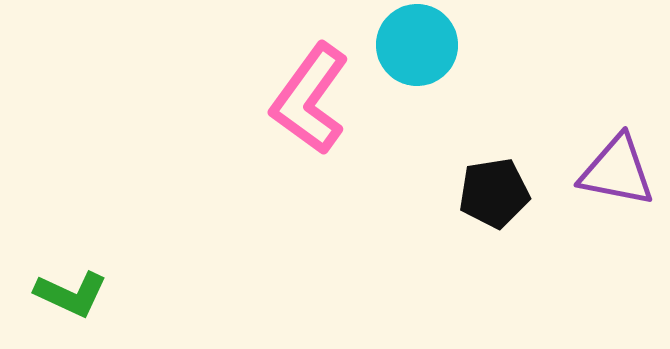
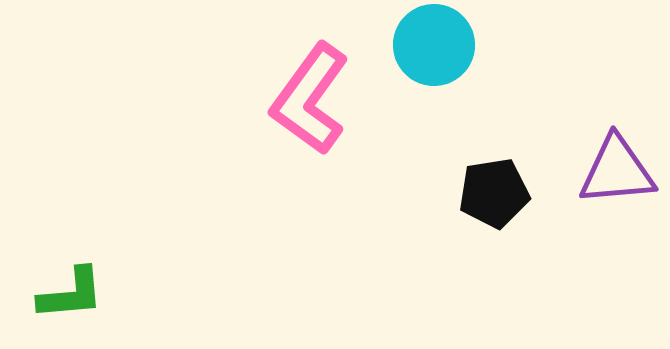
cyan circle: moved 17 px right
purple triangle: rotated 16 degrees counterclockwise
green L-shape: rotated 30 degrees counterclockwise
